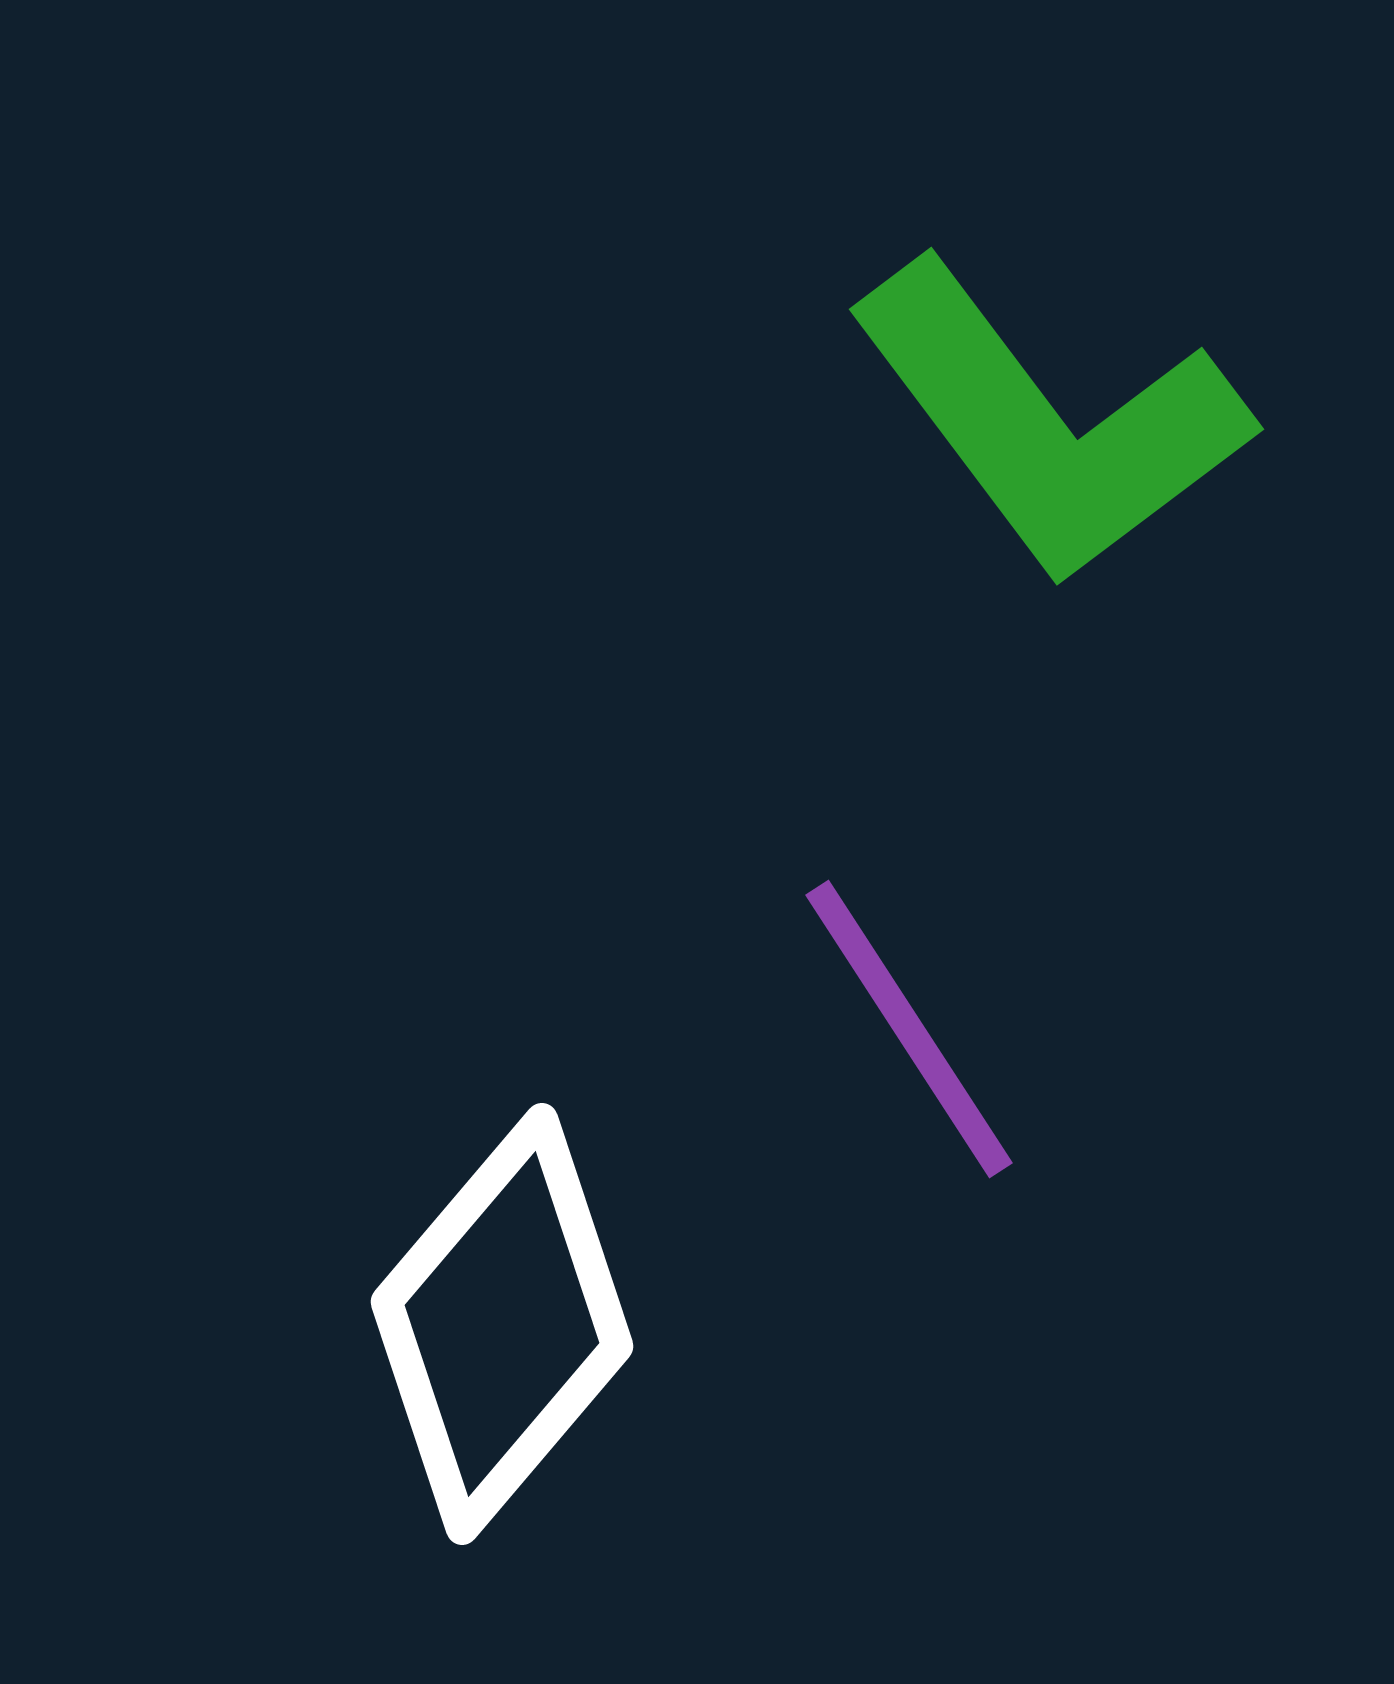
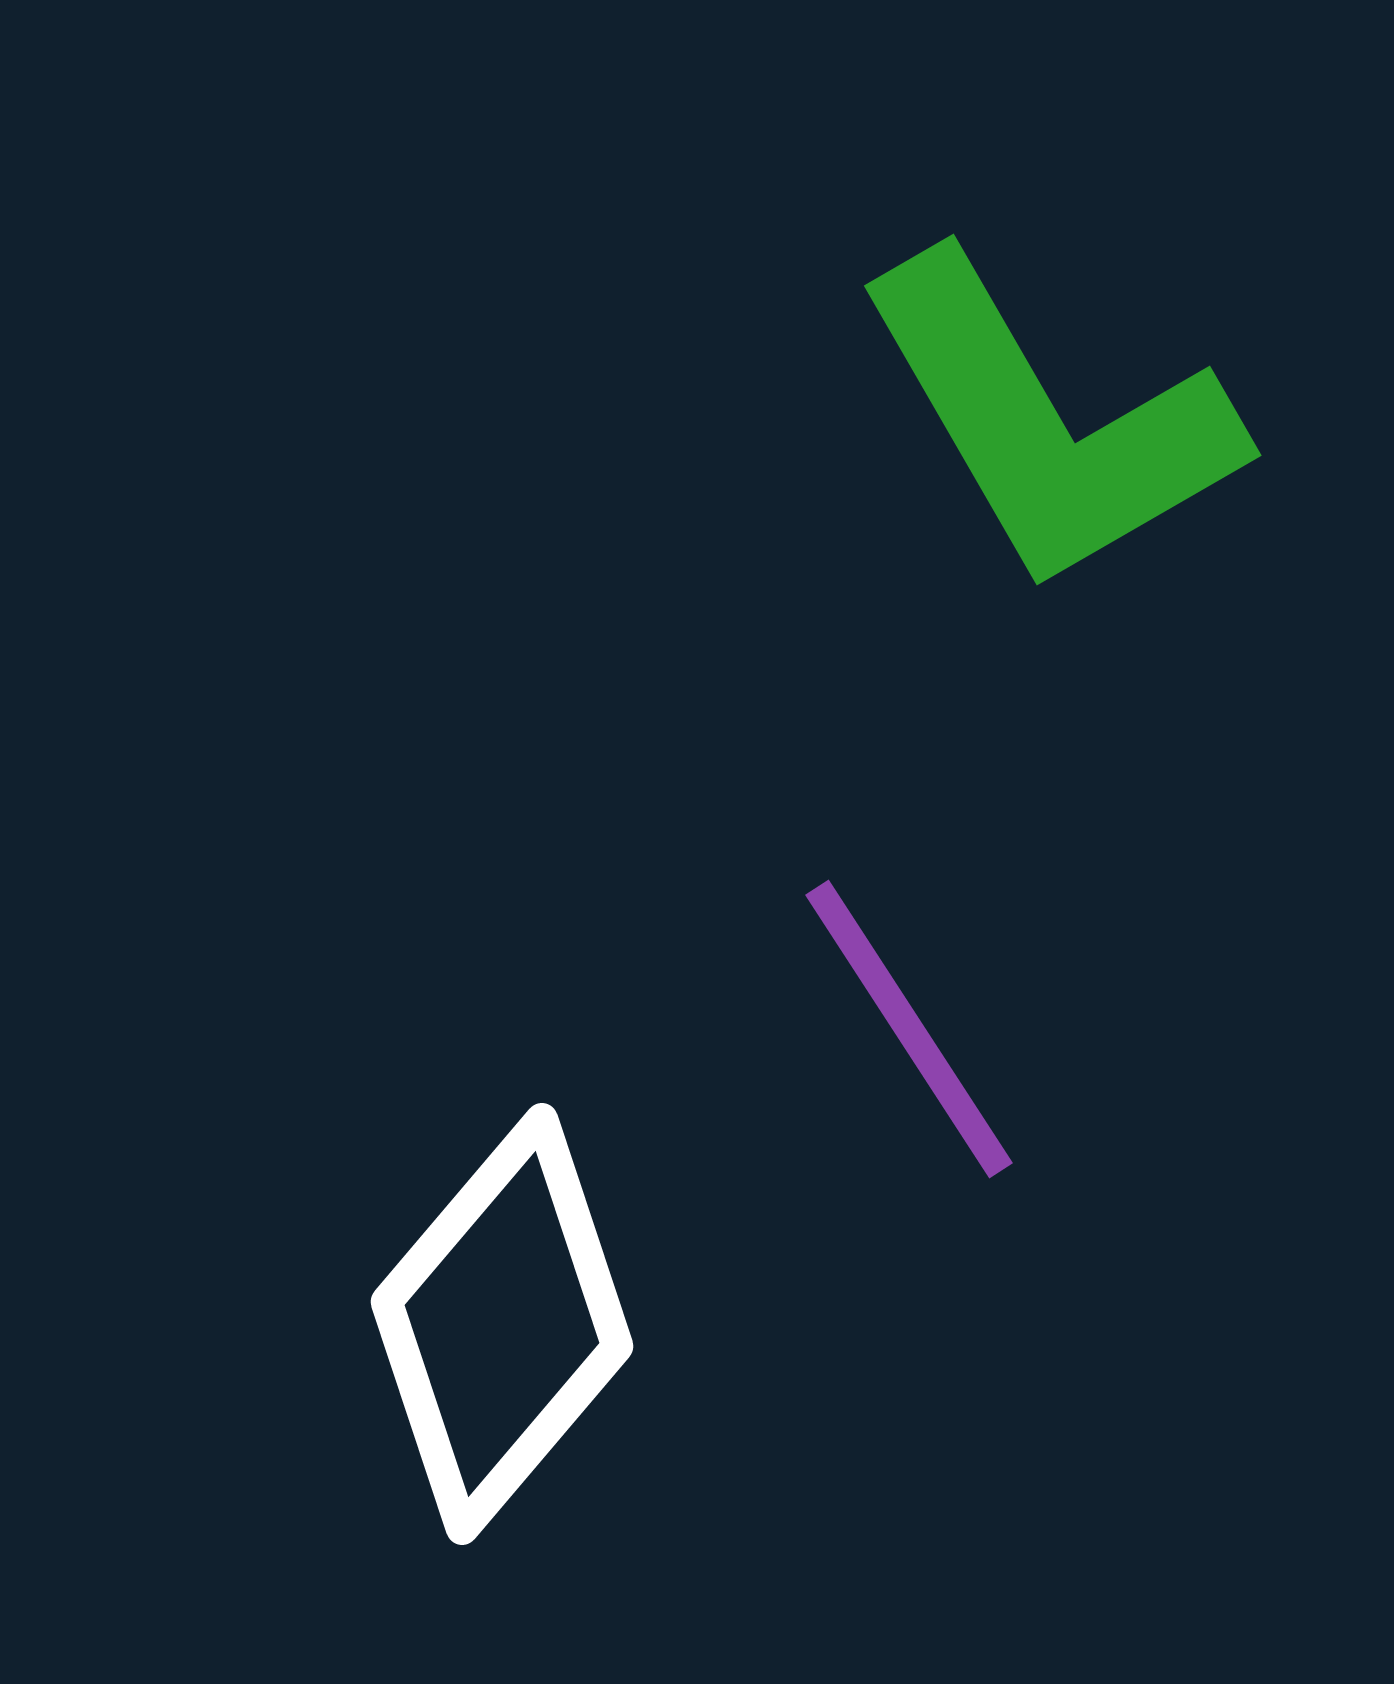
green L-shape: rotated 7 degrees clockwise
